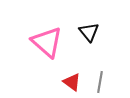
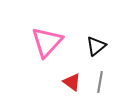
black triangle: moved 7 px right, 14 px down; rotated 30 degrees clockwise
pink triangle: rotated 32 degrees clockwise
